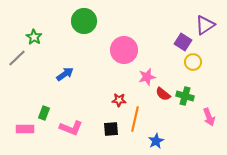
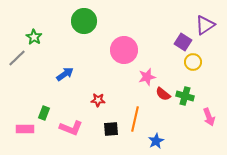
red star: moved 21 px left
